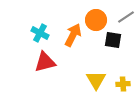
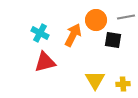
gray line: rotated 24 degrees clockwise
yellow triangle: moved 1 px left
